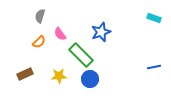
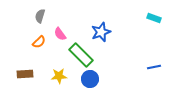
brown rectangle: rotated 21 degrees clockwise
